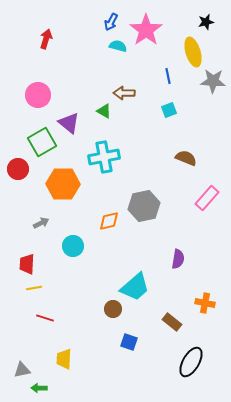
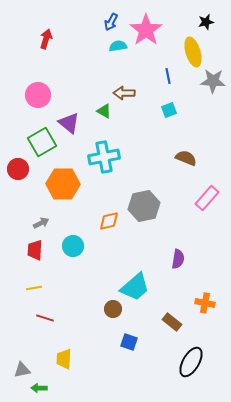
cyan semicircle: rotated 24 degrees counterclockwise
red trapezoid: moved 8 px right, 14 px up
